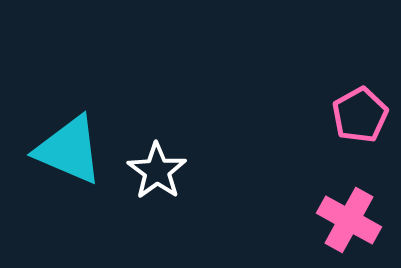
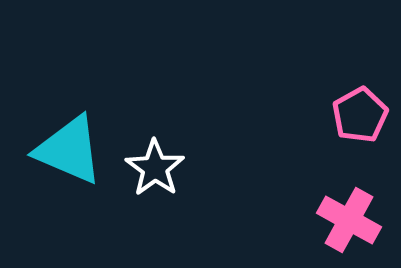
white star: moved 2 px left, 3 px up
